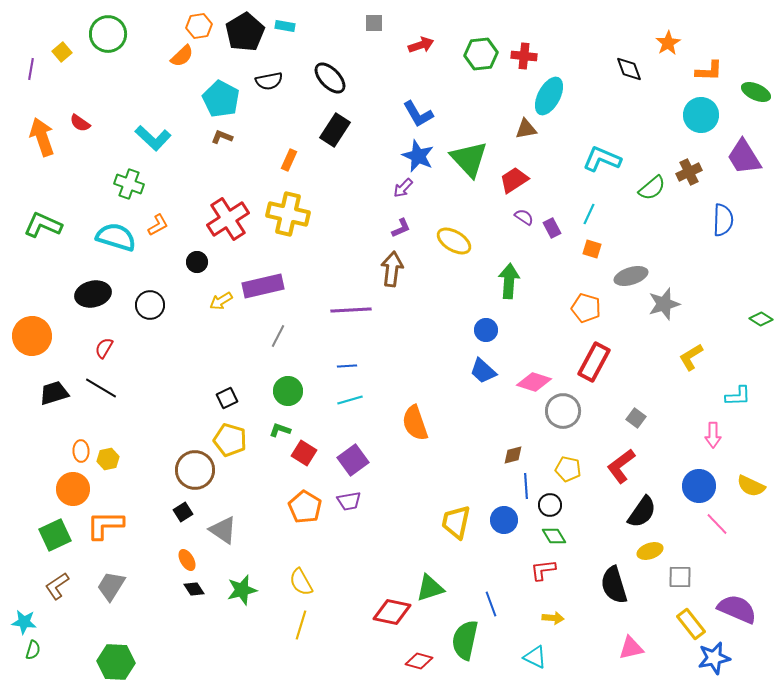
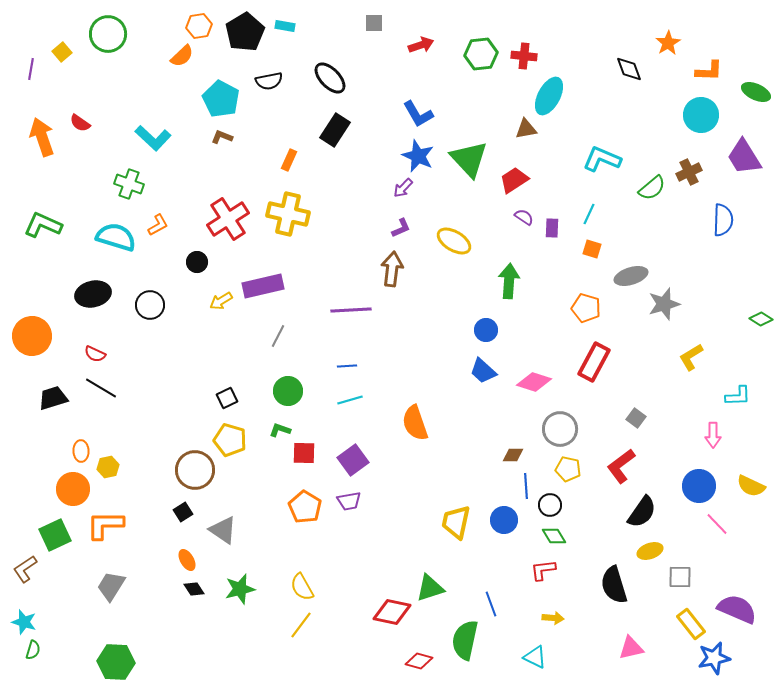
purple rectangle at (552, 228): rotated 30 degrees clockwise
red semicircle at (104, 348): moved 9 px left, 6 px down; rotated 95 degrees counterclockwise
black trapezoid at (54, 393): moved 1 px left, 5 px down
gray circle at (563, 411): moved 3 px left, 18 px down
red square at (304, 453): rotated 30 degrees counterclockwise
brown diamond at (513, 455): rotated 15 degrees clockwise
yellow hexagon at (108, 459): moved 8 px down
yellow semicircle at (301, 582): moved 1 px right, 5 px down
brown L-shape at (57, 586): moved 32 px left, 17 px up
green star at (242, 590): moved 2 px left, 1 px up
cyan star at (24, 622): rotated 10 degrees clockwise
yellow line at (301, 625): rotated 20 degrees clockwise
